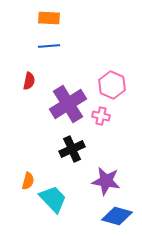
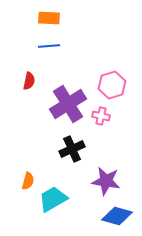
pink hexagon: rotated 20 degrees clockwise
cyan trapezoid: rotated 76 degrees counterclockwise
